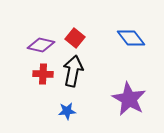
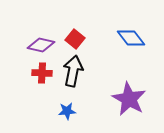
red square: moved 1 px down
red cross: moved 1 px left, 1 px up
